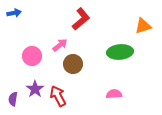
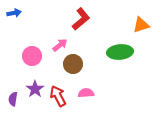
orange triangle: moved 2 px left, 1 px up
pink semicircle: moved 28 px left, 1 px up
